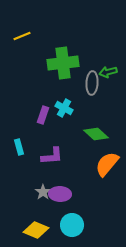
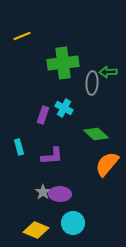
green arrow: rotated 12 degrees clockwise
cyan circle: moved 1 px right, 2 px up
